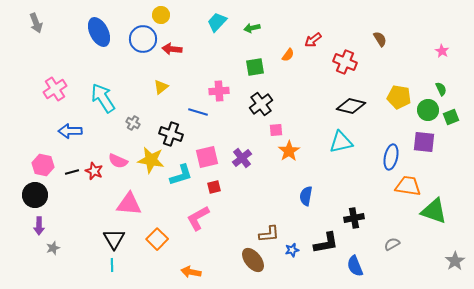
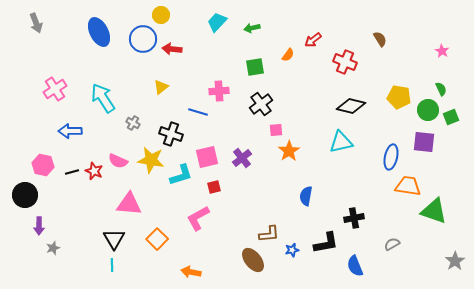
black circle at (35, 195): moved 10 px left
